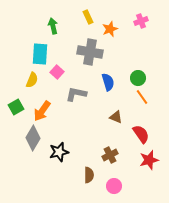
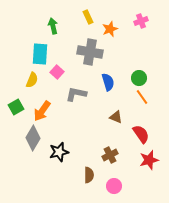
green circle: moved 1 px right
